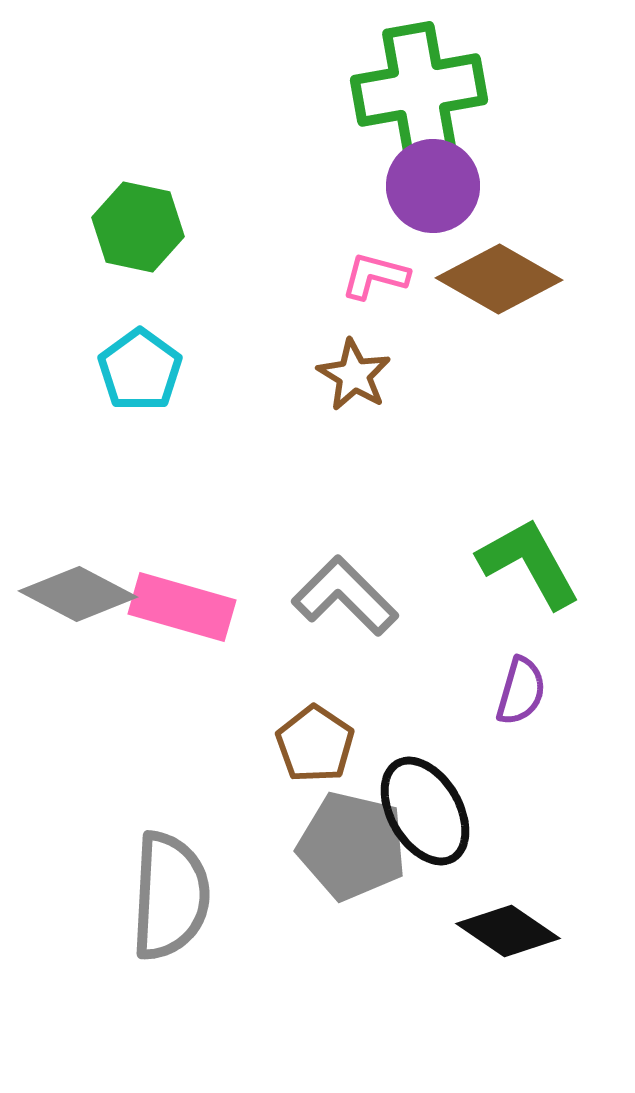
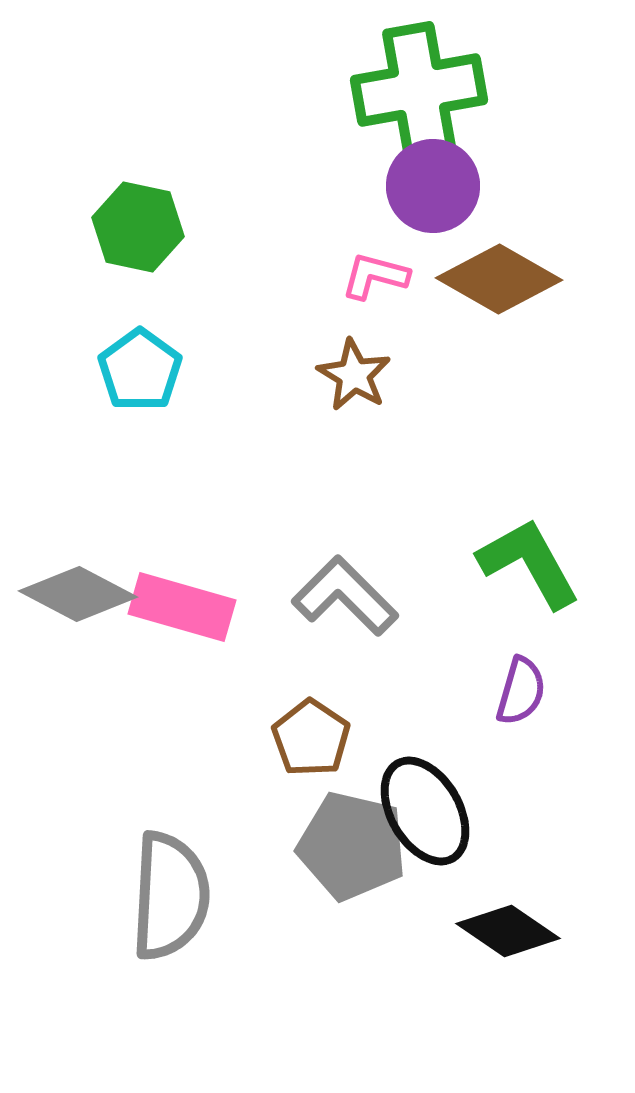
brown pentagon: moved 4 px left, 6 px up
